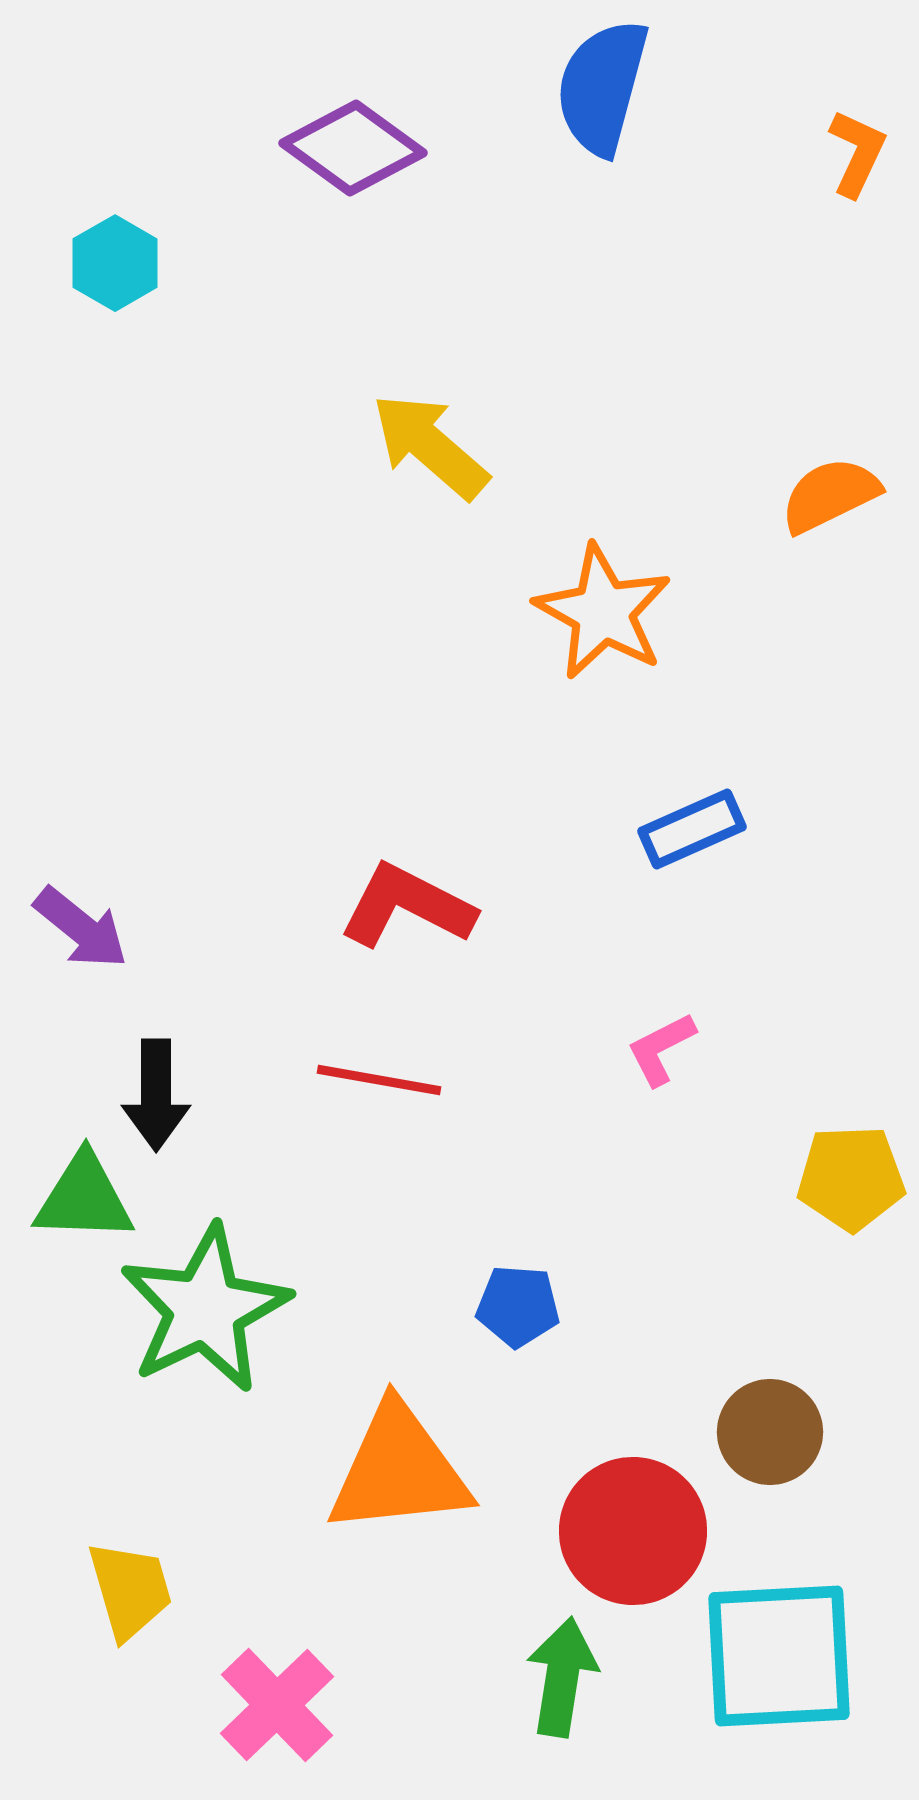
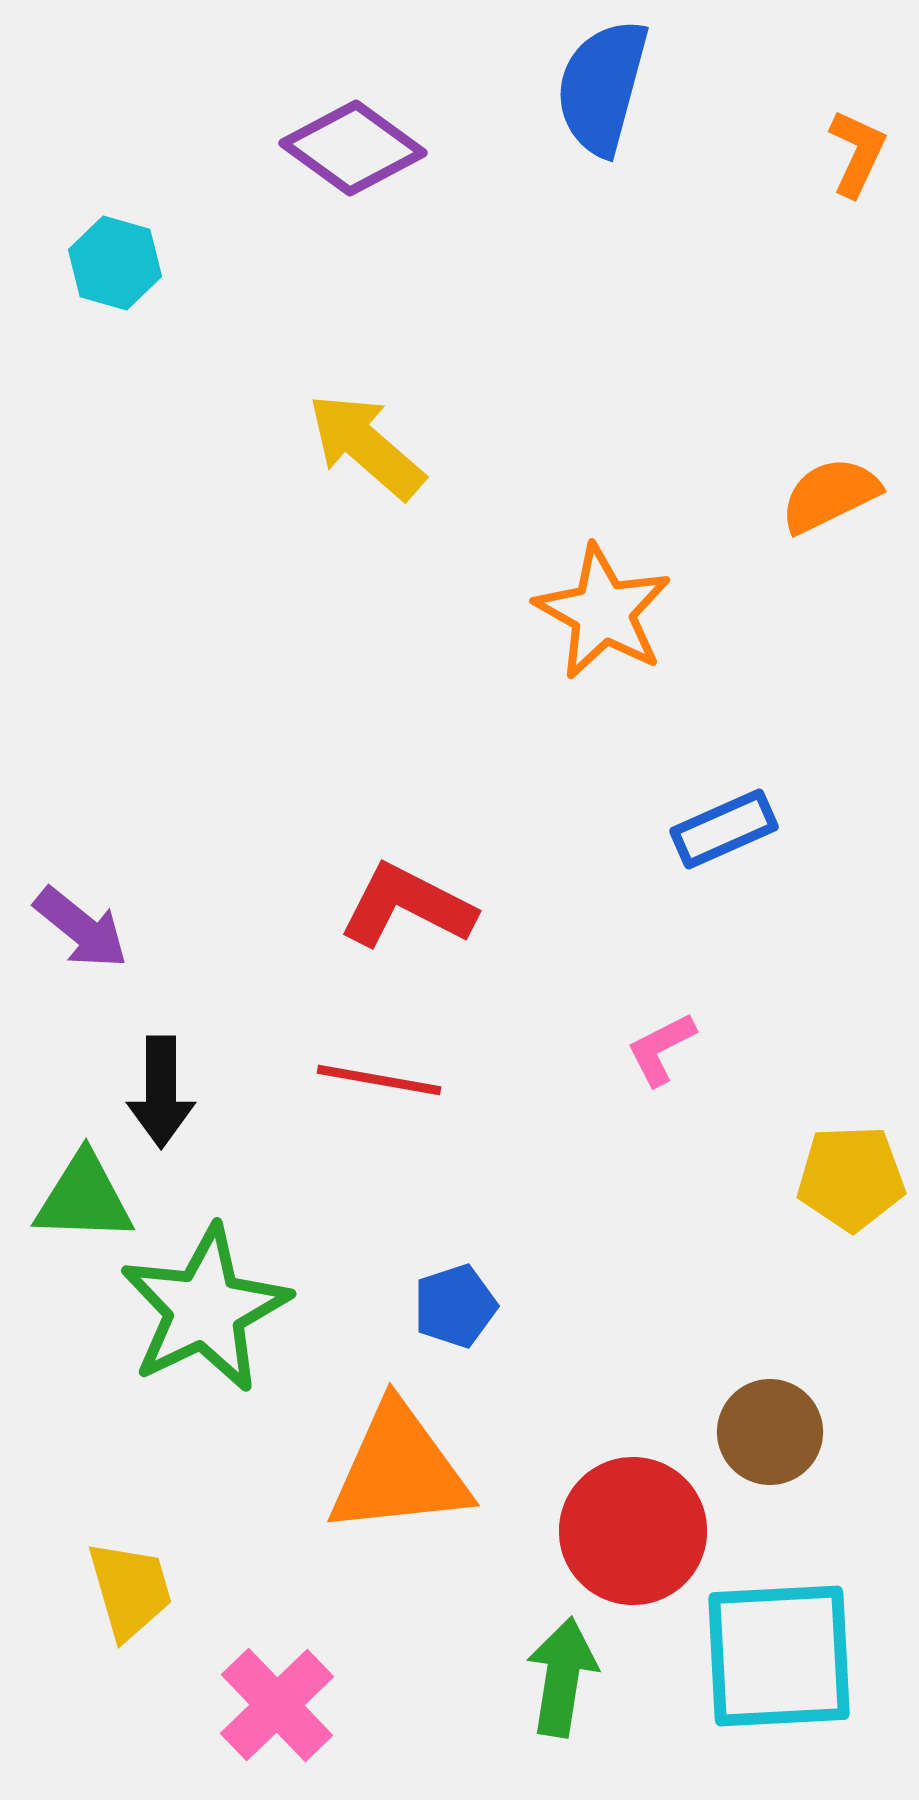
cyan hexagon: rotated 14 degrees counterclockwise
yellow arrow: moved 64 px left
blue rectangle: moved 32 px right
black arrow: moved 5 px right, 3 px up
blue pentagon: moved 63 px left; rotated 22 degrees counterclockwise
